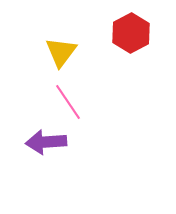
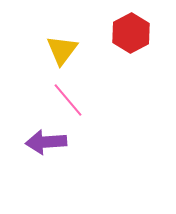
yellow triangle: moved 1 px right, 2 px up
pink line: moved 2 px up; rotated 6 degrees counterclockwise
